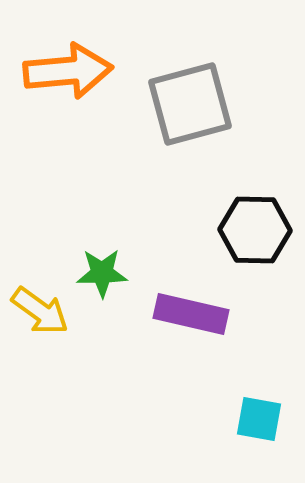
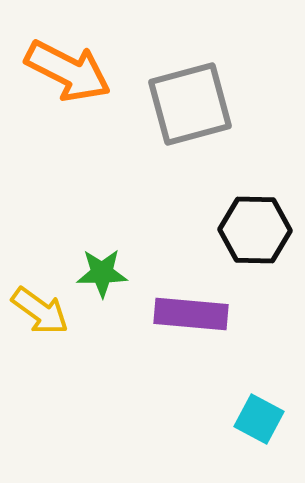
orange arrow: rotated 32 degrees clockwise
purple rectangle: rotated 8 degrees counterclockwise
cyan square: rotated 18 degrees clockwise
